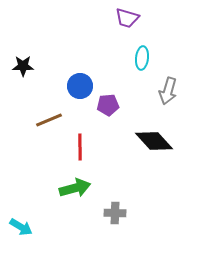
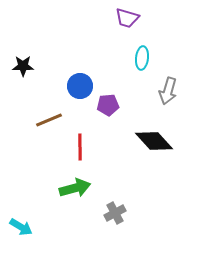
gray cross: rotated 30 degrees counterclockwise
